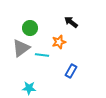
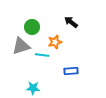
green circle: moved 2 px right, 1 px up
orange star: moved 4 px left
gray triangle: moved 2 px up; rotated 18 degrees clockwise
blue rectangle: rotated 56 degrees clockwise
cyan star: moved 4 px right
